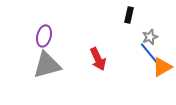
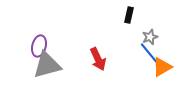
purple ellipse: moved 5 px left, 10 px down
